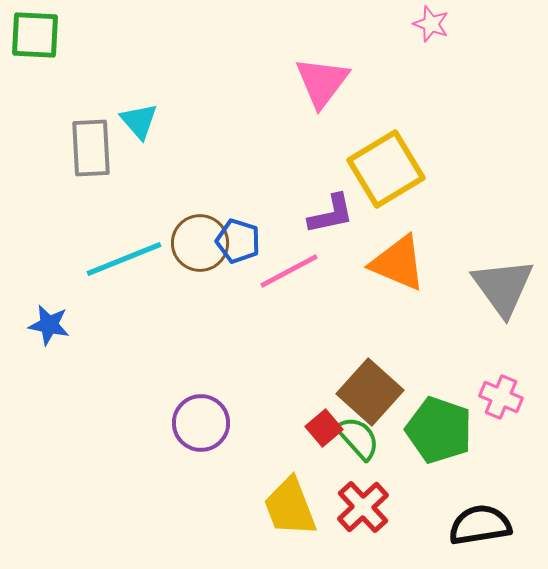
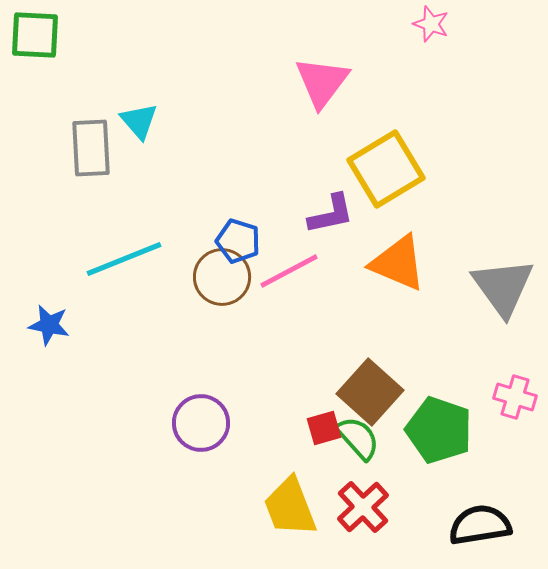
brown circle: moved 22 px right, 34 px down
pink cross: moved 14 px right; rotated 6 degrees counterclockwise
red square: rotated 24 degrees clockwise
